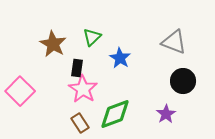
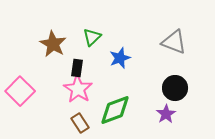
blue star: rotated 20 degrees clockwise
black circle: moved 8 px left, 7 px down
pink star: moved 5 px left
green diamond: moved 4 px up
